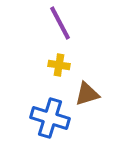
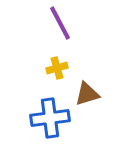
yellow cross: moved 2 px left, 3 px down; rotated 25 degrees counterclockwise
blue cross: rotated 24 degrees counterclockwise
